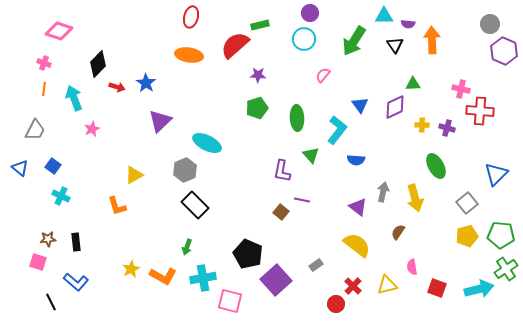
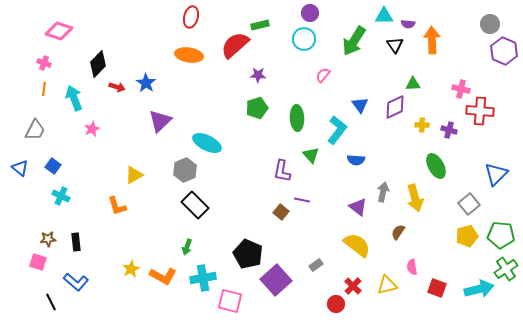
purple cross at (447, 128): moved 2 px right, 2 px down
gray square at (467, 203): moved 2 px right, 1 px down
